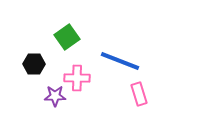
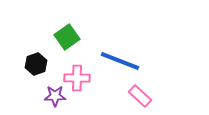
black hexagon: moved 2 px right; rotated 20 degrees counterclockwise
pink rectangle: moved 1 px right, 2 px down; rotated 30 degrees counterclockwise
